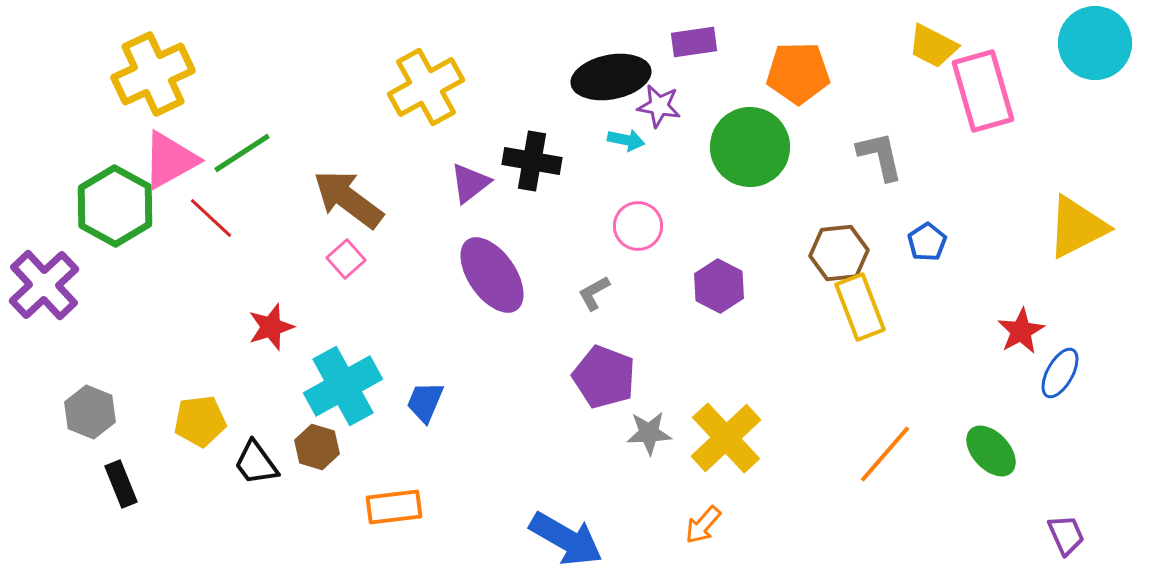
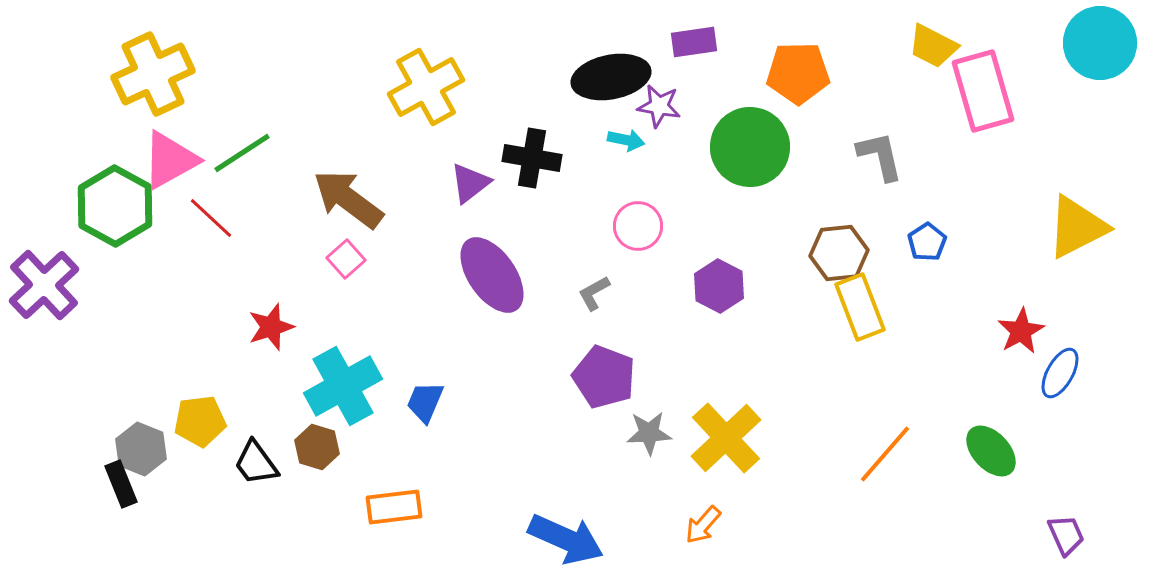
cyan circle at (1095, 43): moved 5 px right
black cross at (532, 161): moved 3 px up
gray hexagon at (90, 412): moved 51 px right, 37 px down
blue arrow at (566, 539): rotated 6 degrees counterclockwise
